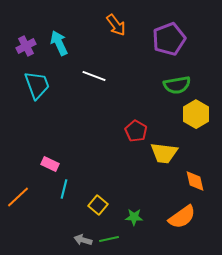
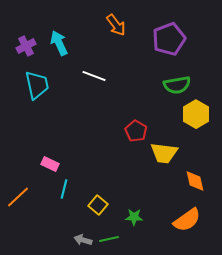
cyan trapezoid: rotated 8 degrees clockwise
orange semicircle: moved 5 px right, 3 px down
